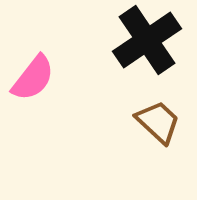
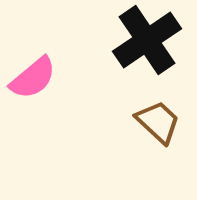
pink semicircle: rotated 12 degrees clockwise
